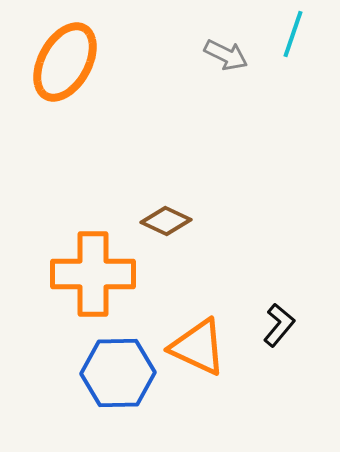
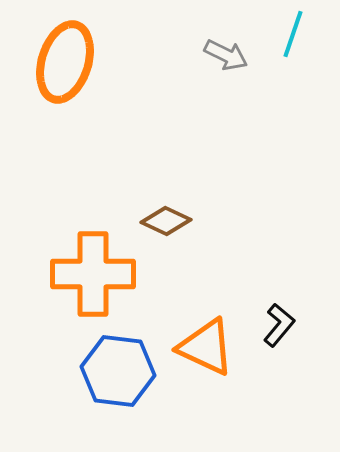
orange ellipse: rotated 12 degrees counterclockwise
orange triangle: moved 8 px right
blue hexagon: moved 2 px up; rotated 8 degrees clockwise
